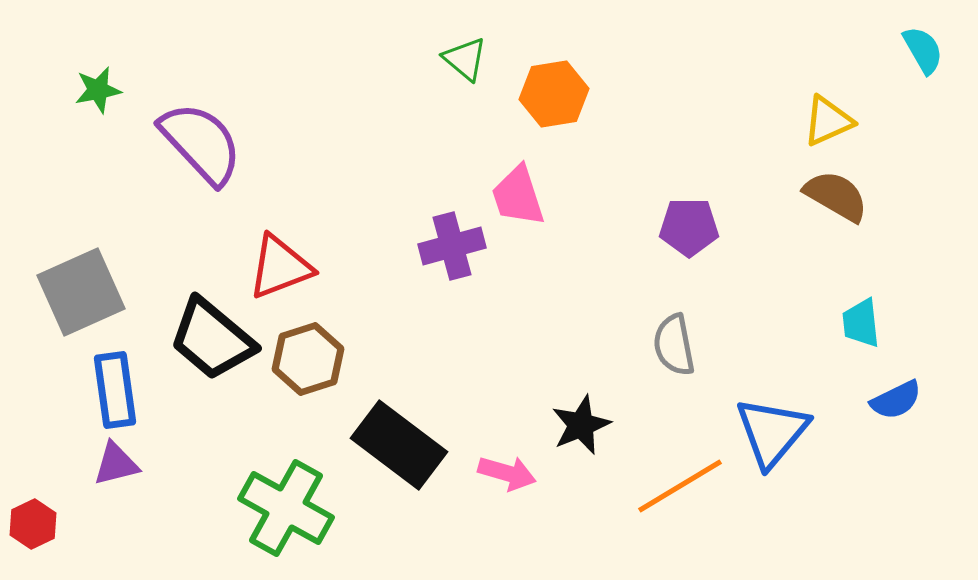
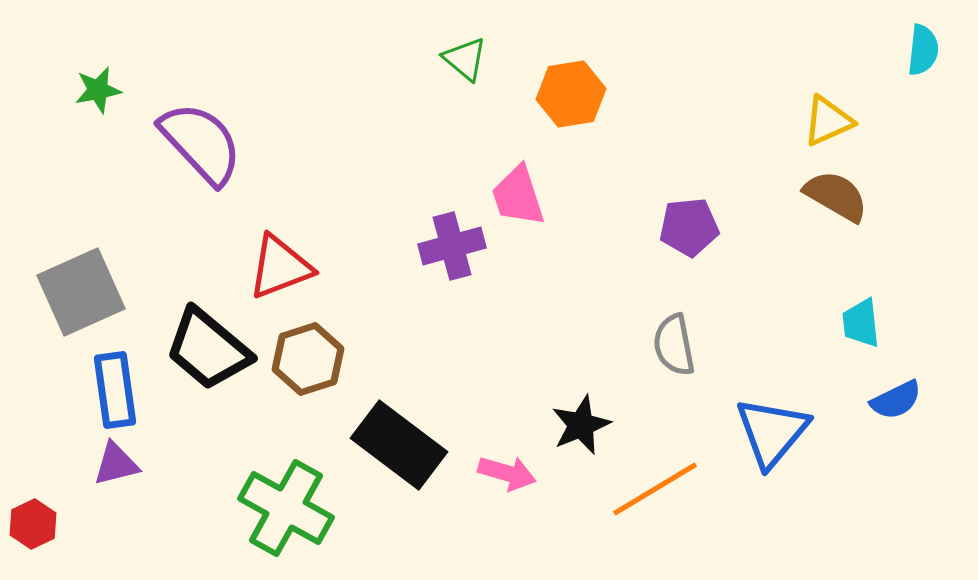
cyan semicircle: rotated 36 degrees clockwise
orange hexagon: moved 17 px right
purple pentagon: rotated 6 degrees counterclockwise
black trapezoid: moved 4 px left, 10 px down
orange line: moved 25 px left, 3 px down
